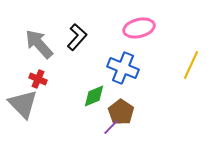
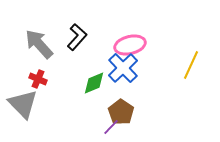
pink ellipse: moved 9 px left, 17 px down
blue cross: rotated 24 degrees clockwise
green diamond: moved 13 px up
